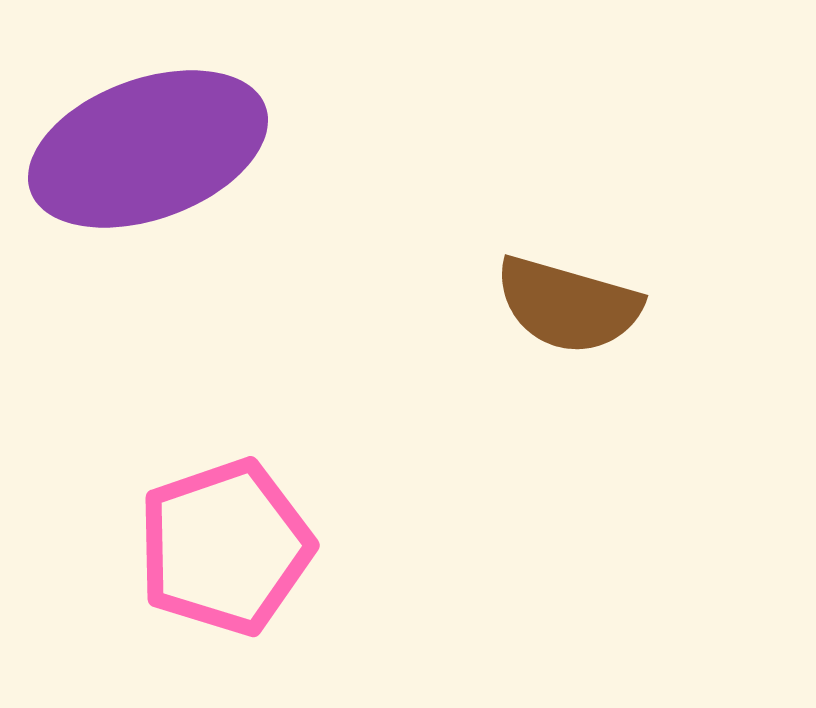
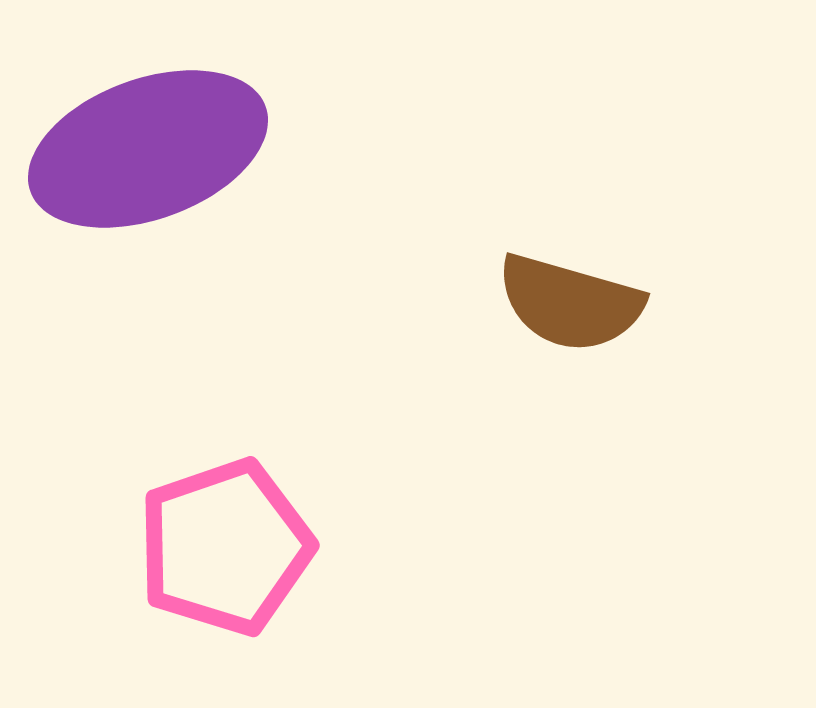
brown semicircle: moved 2 px right, 2 px up
